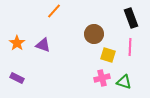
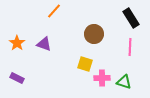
black rectangle: rotated 12 degrees counterclockwise
purple triangle: moved 1 px right, 1 px up
yellow square: moved 23 px left, 9 px down
pink cross: rotated 14 degrees clockwise
